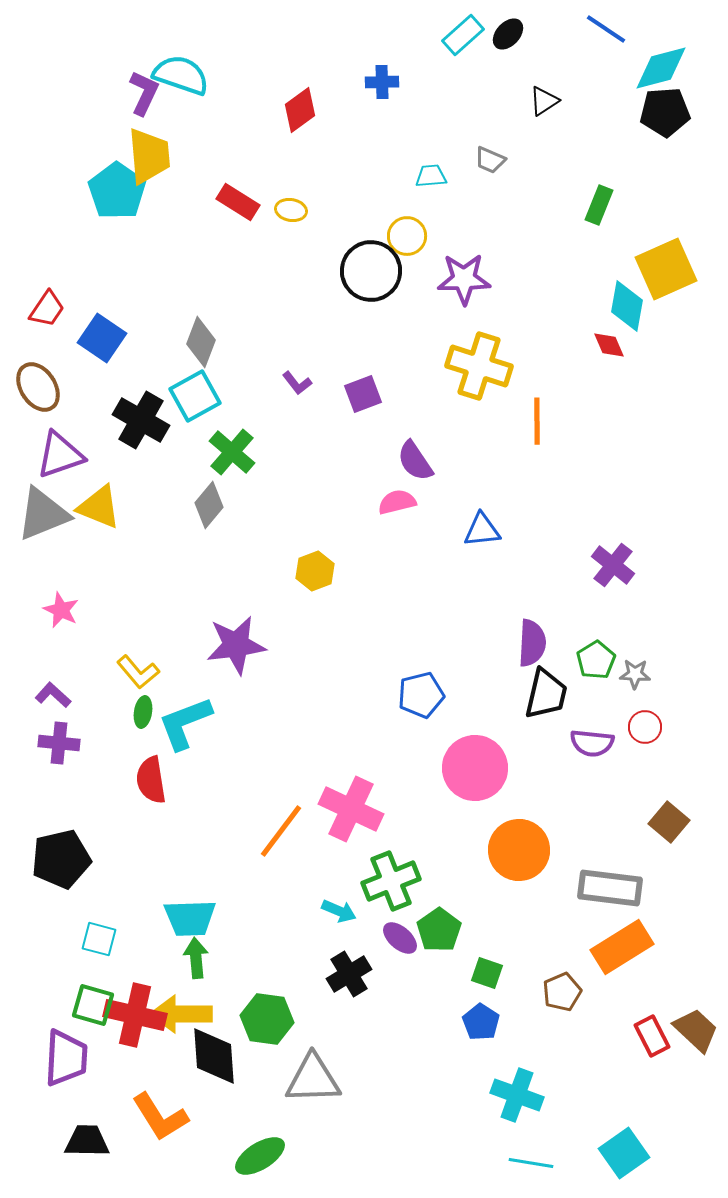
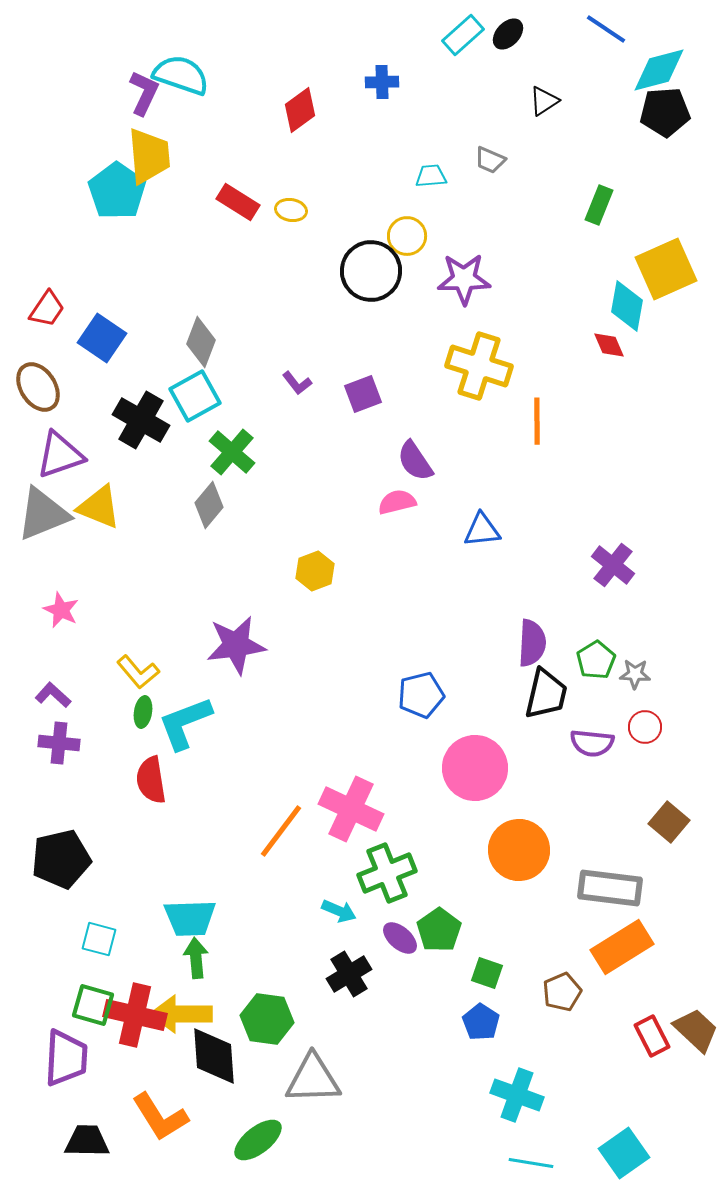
cyan diamond at (661, 68): moved 2 px left, 2 px down
green cross at (391, 881): moved 4 px left, 8 px up
green ellipse at (260, 1156): moved 2 px left, 16 px up; rotated 6 degrees counterclockwise
